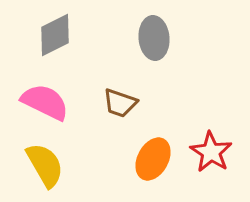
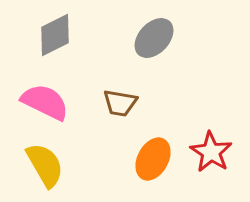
gray ellipse: rotated 48 degrees clockwise
brown trapezoid: rotated 9 degrees counterclockwise
